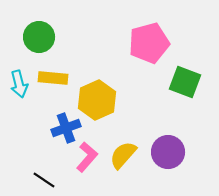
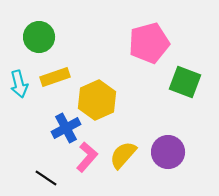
yellow rectangle: moved 2 px right, 1 px up; rotated 24 degrees counterclockwise
blue cross: rotated 8 degrees counterclockwise
black line: moved 2 px right, 2 px up
